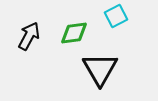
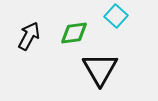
cyan square: rotated 20 degrees counterclockwise
